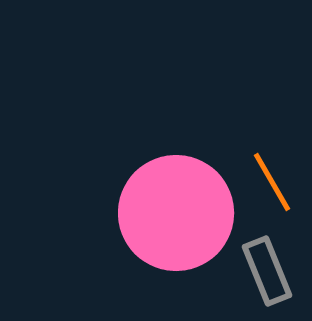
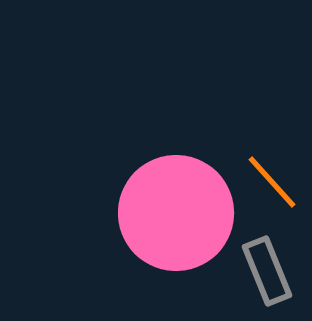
orange line: rotated 12 degrees counterclockwise
